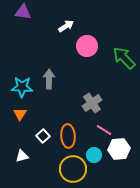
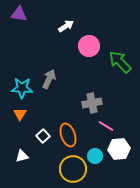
purple triangle: moved 4 px left, 2 px down
pink circle: moved 2 px right
green arrow: moved 4 px left, 4 px down
gray arrow: rotated 24 degrees clockwise
cyan star: moved 1 px down
gray cross: rotated 24 degrees clockwise
pink line: moved 2 px right, 4 px up
orange ellipse: moved 1 px up; rotated 15 degrees counterclockwise
cyan circle: moved 1 px right, 1 px down
